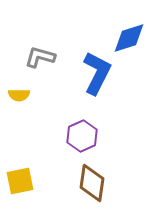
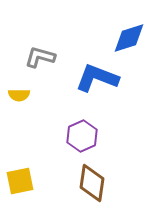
blue L-shape: moved 5 px down; rotated 96 degrees counterclockwise
